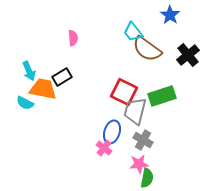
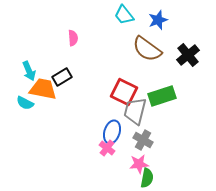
blue star: moved 12 px left, 5 px down; rotated 18 degrees clockwise
cyan trapezoid: moved 9 px left, 17 px up
pink cross: moved 3 px right
